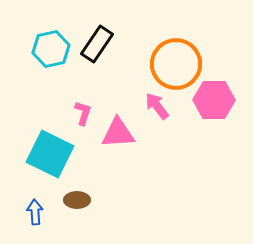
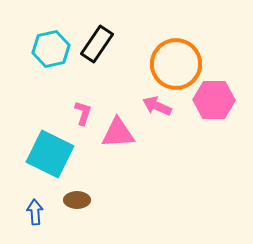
pink arrow: rotated 28 degrees counterclockwise
